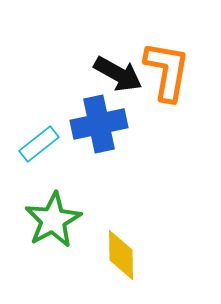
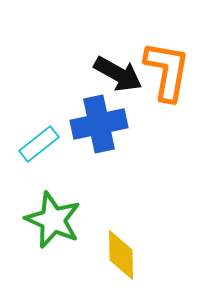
green star: rotated 20 degrees counterclockwise
